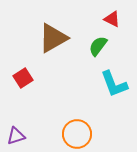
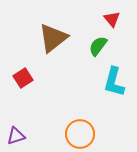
red triangle: rotated 24 degrees clockwise
brown triangle: rotated 8 degrees counterclockwise
cyan L-shape: moved 2 px up; rotated 36 degrees clockwise
orange circle: moved 3 px right
